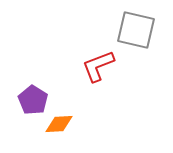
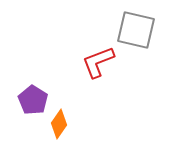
red L-shape: moved 4 px up
orange diamond: rotated 52 degrees counterclockwise
